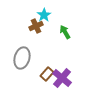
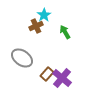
gray ellipse: rotated 70 degrees counterclockwise
